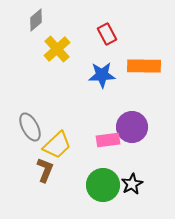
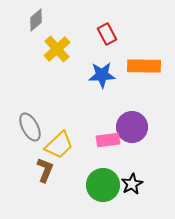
yellow trapezoid: moved 2 px right
